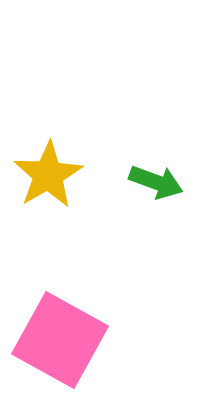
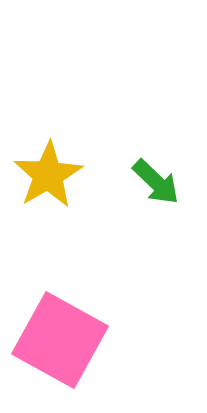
green arrow: rotated 24 degrees clockwise
